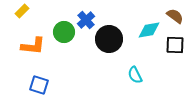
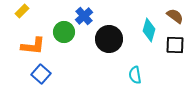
blue cross: moved 2 px left, 4 px up
cyan diamond: rotated 65 degrees counterclockwise
cyan semicircle: rotated 18 degrees clockwise
blue square: moved 2 px right, 11 px up; rotated 24 degrees clockwise
